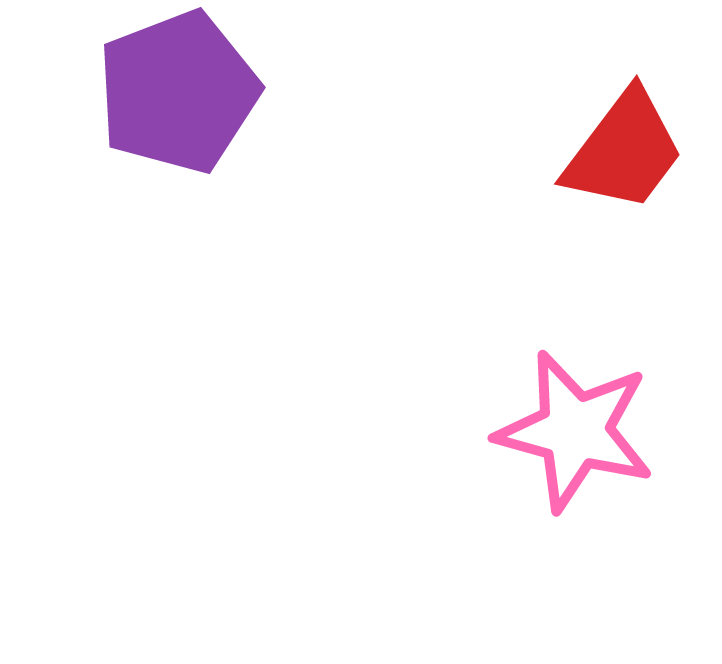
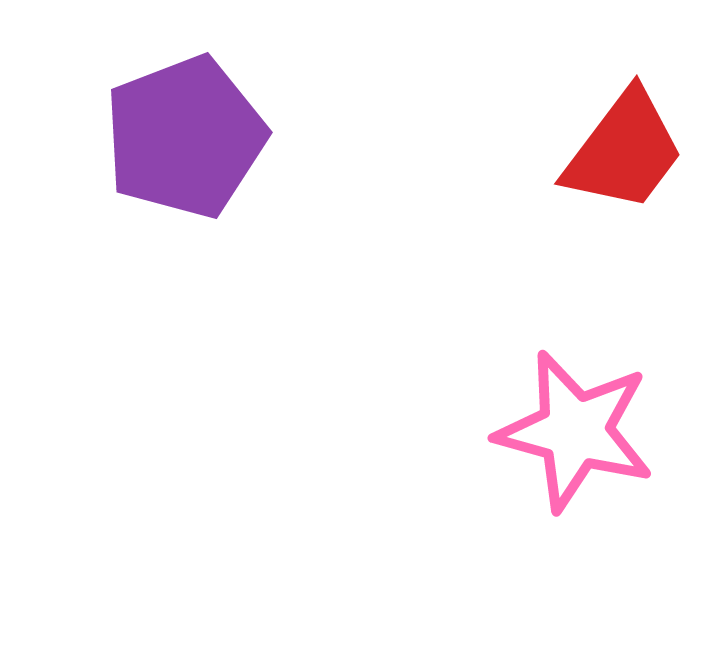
purple pentagon: moved 7 px right, 45 px down
